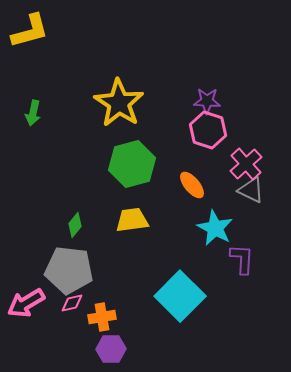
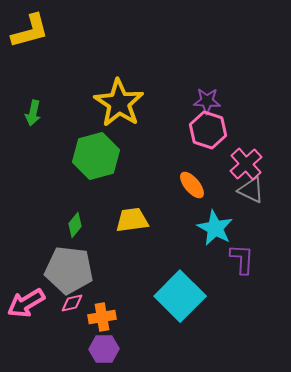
green hexagon: moved 36 px left, 8 px up
purple hexagon: moved 7 px left
